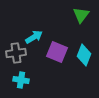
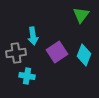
cyan arrow: moved 1 px left, 1 px up; rotated 114 degrees clockwise
purple square: rotated 35 degrees clockwise
cyan cross: moved 6 px right, 4 px up
